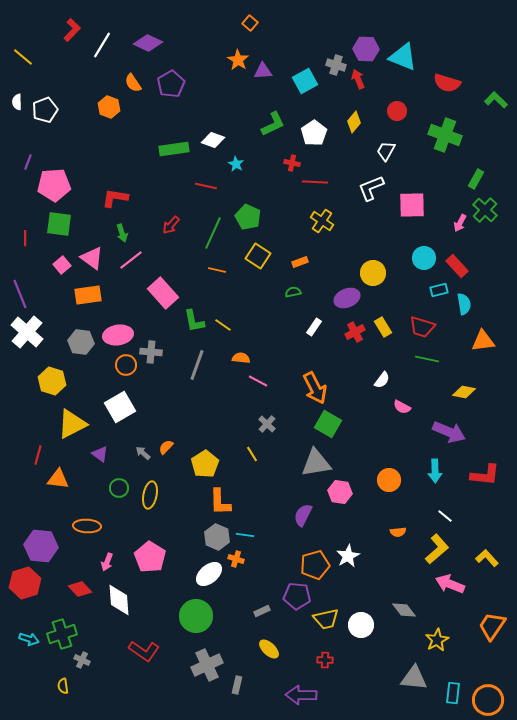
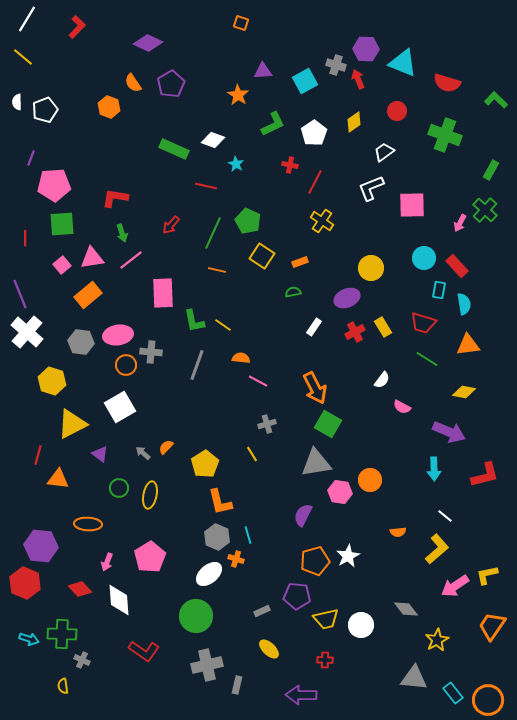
orange square at (250, 23): moved 9 px left; rotated 21 degrees counterclockwise
red L-shape at (72, 30): moved 5 px right, 3 px up
white line at (102, 45): moved 75 px left, 26 px up
cyan triangle at (403, 57): moved 6 px down
orange star at (238, 60): moved 35 px down
yellow diamond at (354, 122): rotated 15 degrees clockwise
green rectangle at (174, 149): rotated 32 degrees clockwise
white trapezoid at (386, 151): moved 2 px left, 1 px down; rotated 25 degrees clockwise
purple line at (28, 162): moved 3 px right, 4 px up
red cross at (292, 163): moved 2 px left, 2 px down
green rectangle at (476, 179): moved 15 px right, 9 px up
red line at (315, 182): rotated 65 degrees counterclockwise
green pentagon at (248, 217): moved 4 px down
green square at (59, 224): moved 3 px right; rotated 12 degrees counterclockwise
yellow square at (258, 256): moved 4 px right
pink triangle at (92, 258): rotated 45 degrees counterclockwise
yellow circle at (373, 273): moved 2 px left, 5 px up
cyan rectangle at (439, 290): rotated 66 degrees counterclockwise
pink rectangle at (163, 293): rotated 40 degrees clockwise
orange rectangle at (88, 295): rotated 32 degrees counterclockwise
red trapezoid at (422, 327): moved 1 px right, 4 px up
orange triangle at (483, 341): moved 15 px left, 4 px down
green line at (427, 359): rotated 20 degrees clockwise
gray cross at (267, 424): rotated 30 degrees clockwise
cyan arrow at (435, 471): moved 1 px left, 2 px up
red L-shape at (485, 475): rotated 20 degrees counterclockwise
orange circle at (389, 480): moved 19 px left
orange L-shape at (220, 502): rotated 12 degrees counterclockwise
orange ellipse at (87, 526): moved 1 px right, 2 px up
cyan line at (245, 535): moved 3 px right; rotated 66 degrees clockwise
pink pentagon at (150, 557): rotated 8 degrees clockwise
yellow L-shape at (487, 558): moved 17 px down; rotated 60 degrees counterclockwise
orange pentagon at (315, 565): moved 4 px up
red hexagon at (25, 583): rotated 20 degrees counterclockwise
pink arrow at (450, 584): moved 5 px right, 2 px down; rotated 56 degrees counterclockwise
gray diamond at (404, 610): moved 2 px right, 1 px up
green cross at (62, 634): rotated 20 degrees clockwise
gray cross at (207, 665): rotated 12 degrees clockwise
cyan rectangle at (453, 693): rotated 45 degrees counterclockwise
